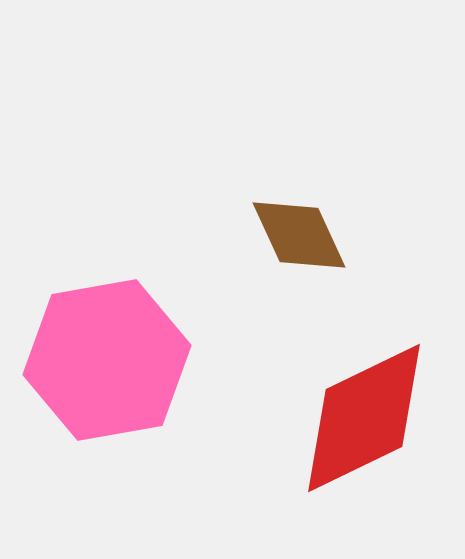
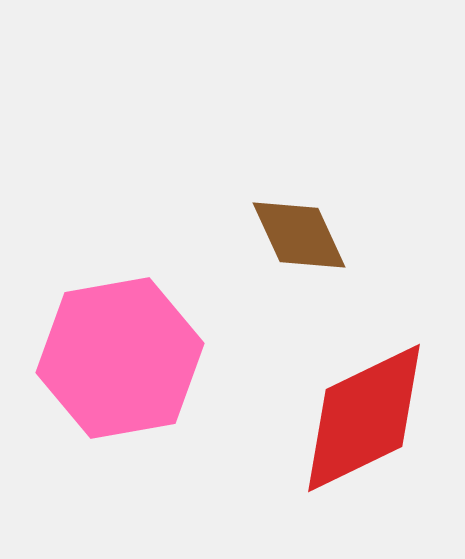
pink hexagon: moved 13 px right, 2 px up
